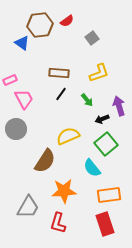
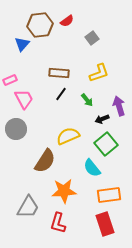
blue triangle: moved 1 px down; rotated 35 degrees clockwise
